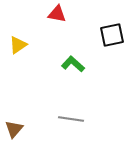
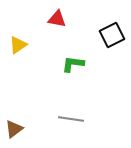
red triangle: moved 5 px down
black square: rotated 15 degrees counterclockwise
green L-shape: rotated 35 degrees counterclockwise
brown triangle: rotated 12 degrees clockwise
